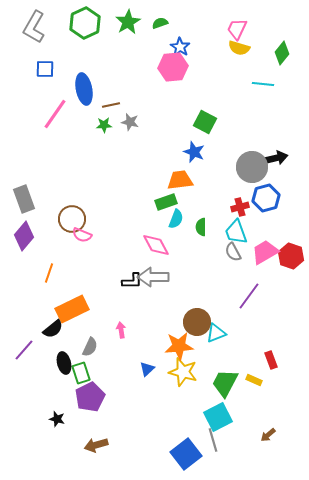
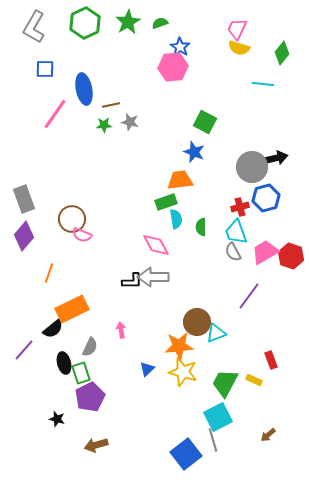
cyan semicircle at (176, 219): rotated 30 degrees counterclockwise
